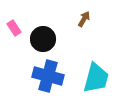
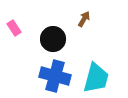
black circle: moved 10 px right
blue cross: moved 7 px right
